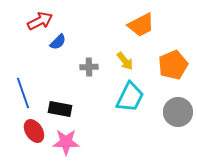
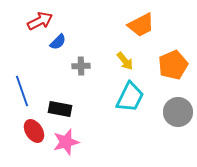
gray cross: moved 8 px left, 1 px up
blue line: moved 1 px left, 2 px up
pink star: rotated 16 degrees counterclockwise
